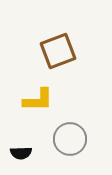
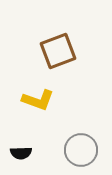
yellow L-shape: rotated 20 degrees clockwise
gray circle: moved 11 px right, 11 px down
